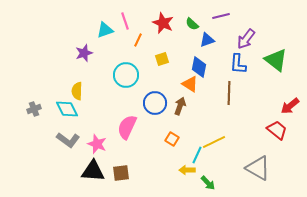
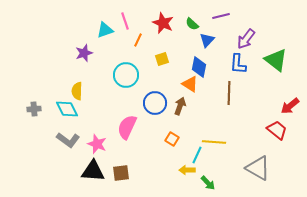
blue triangle: rotated 28 degrees counterclockwise
gray cross: rotated 16 degrees clockwise
yellow line: rotated 30 degrees clockwise
